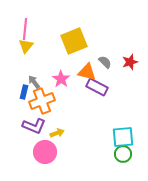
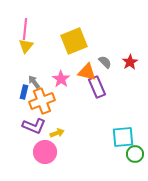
red star: rotated 14 degrees counterclockwise
purple rectangle: rotated 40 degrees clockwise
green circle: moved 12 px right
